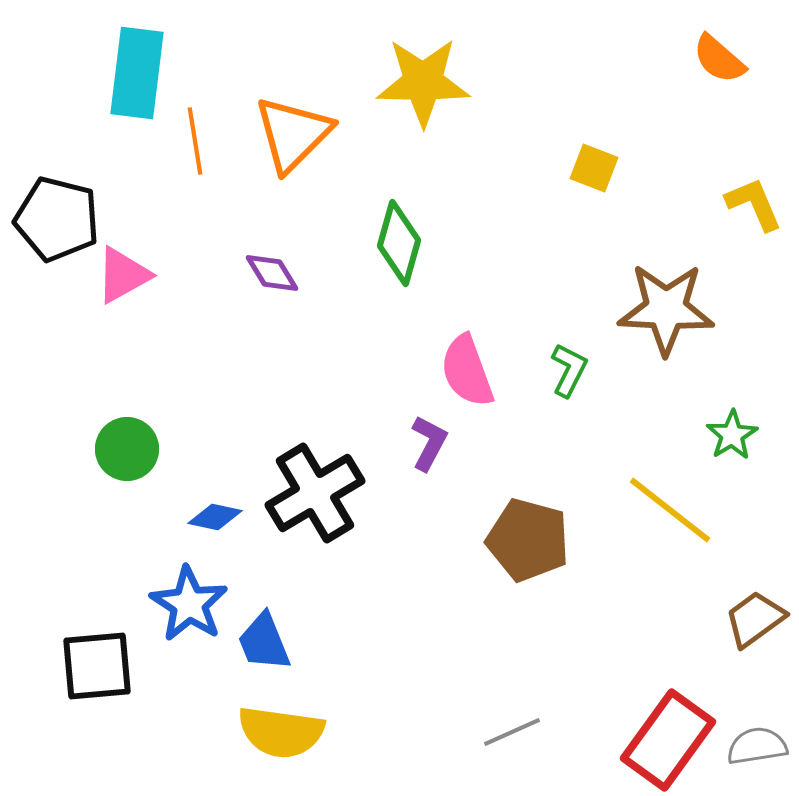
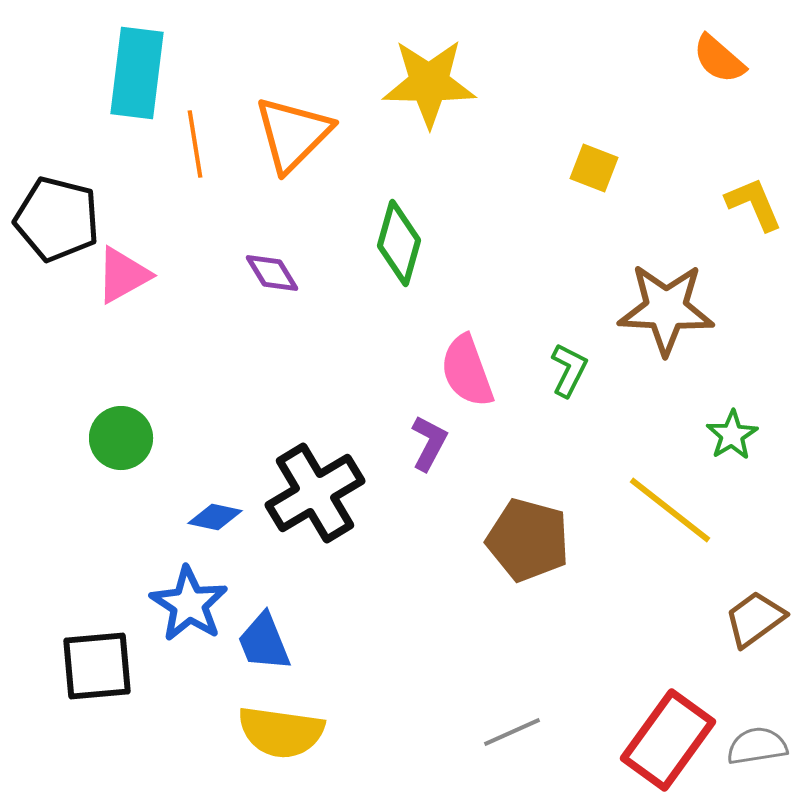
yellow star: moved 6 px right, 1 px down
orange line: moved 3 px down
green circle: moved 6 px left, 11 px up
